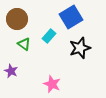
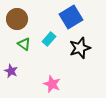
cyan rectangle: moved 3 px down
